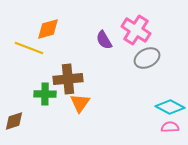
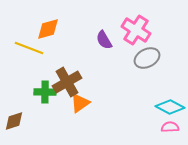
brown cross: moved 1 px left, 3 px down; rotated 24 degrees counterclockwise
green cross: moved 2 px up
orange triangle: rotated 20 degrees clockwise
